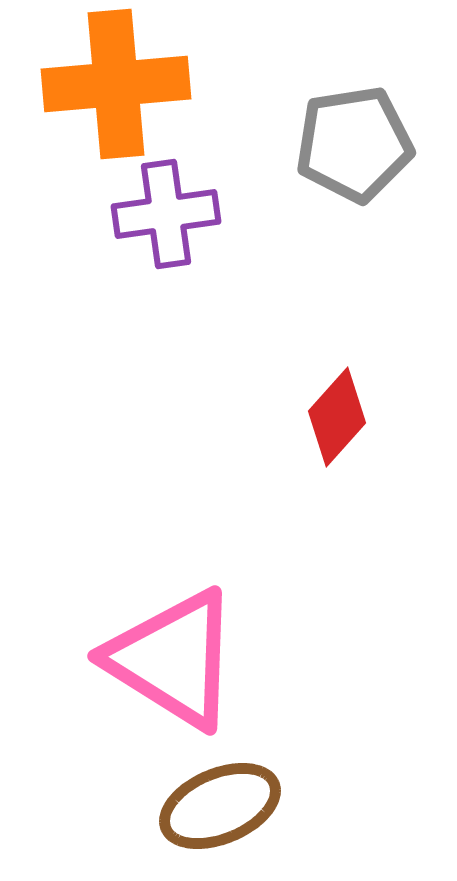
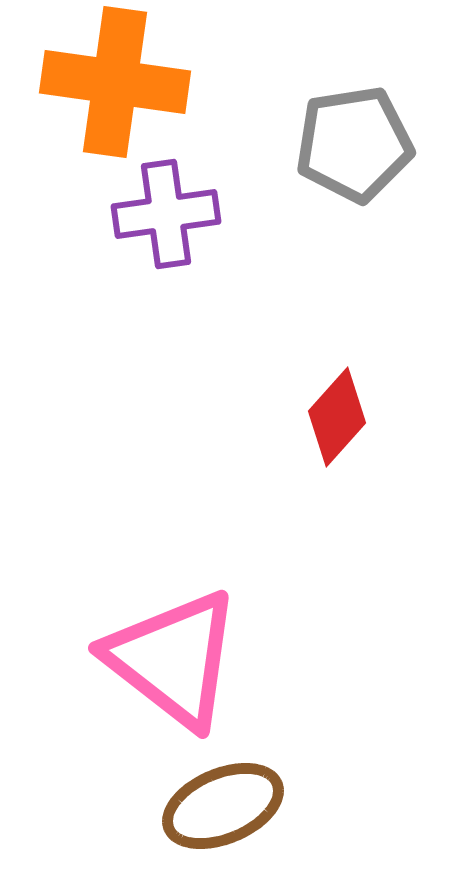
orange cross: moved 1 px left, 2 px up; rotated 13 degrees clockwise
pink triangle: rotated 6 degrees clockwise
brown ellipse: moved 3 px right
